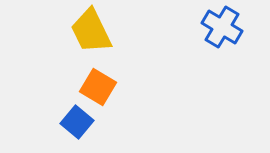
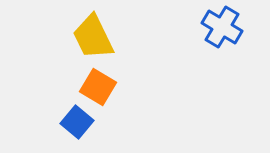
yellow trapezoid: moved 2 px right, 6 px down
